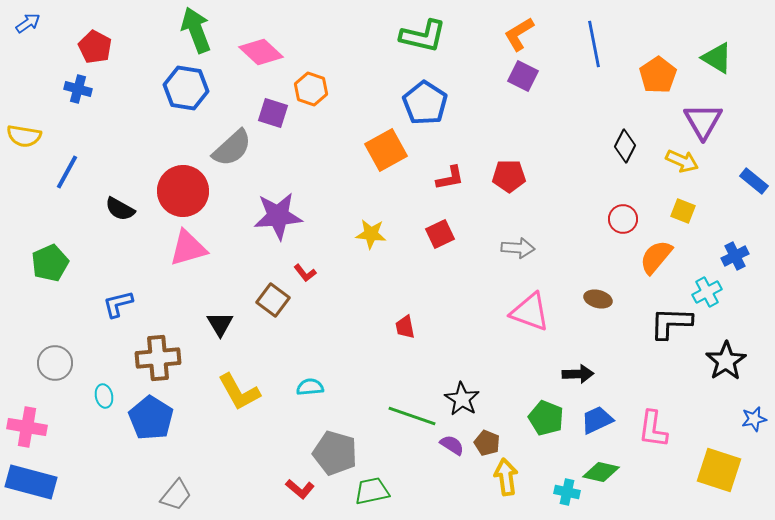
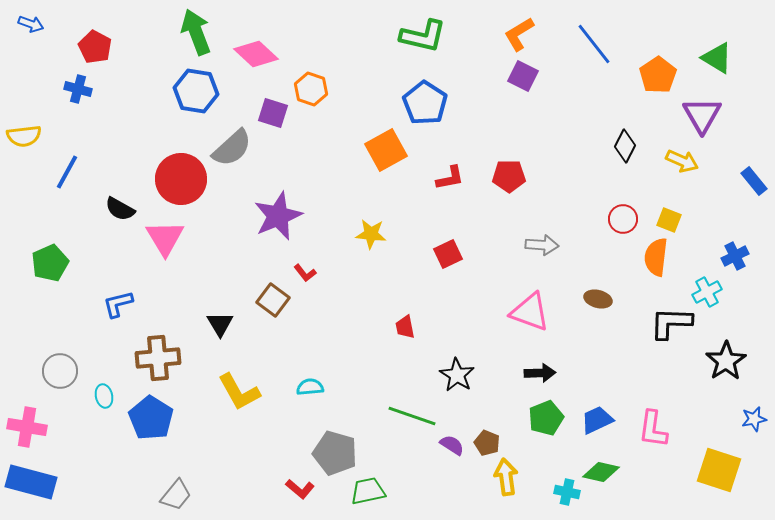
blue arrow at (28, 23): moved 3 px right, 1 px down; rotated 55 degrees clockwise
green arrow at (196, 30): moved 2 px down
blue line at (594, 44): rotated 27 degrees counterclockwise
pink diamond at (261, 52): moved 5 px left, 2 px down
blue hexagon at (186, 88): moved 10 px right, 3 px down
purple triangle at (703, 121): moved 1 px left, 6 px up
yellow semicircle at (24, 136): rotated 16 degrees counterclockwise
blue rectangle at (754, 181): rotated 12 degrees clockwise
red circle at (183, 191): moved 2 px left, 12 px up
yellow square at (683, 211): moved 14 px left, 9 px down
purple star at (278, 216): rotated 18 degrees counterclockwise
red square at (440, 234): moved 8 px right, 20 px down
pink triangle at (188, 248): moved 23 px left, 10 px up; rotated 45 degrees counterclockwise
gray arrow at (518, 248): moved 24 px right, 3 px up
orange semicircle at (656, 257): rotated 33 degrees counterclockwise
gray circle at (55, 363): moved 5 px right, 8 px down
black arrow at (578, 374): moved 38 px left, 1 px up
black star at (462, 399): moved 5 px left, 24 px up
green pentagon at (546, 418): rotated 28 degrees clockwise
green trapezoid at (372, 491): moved 4 px left
